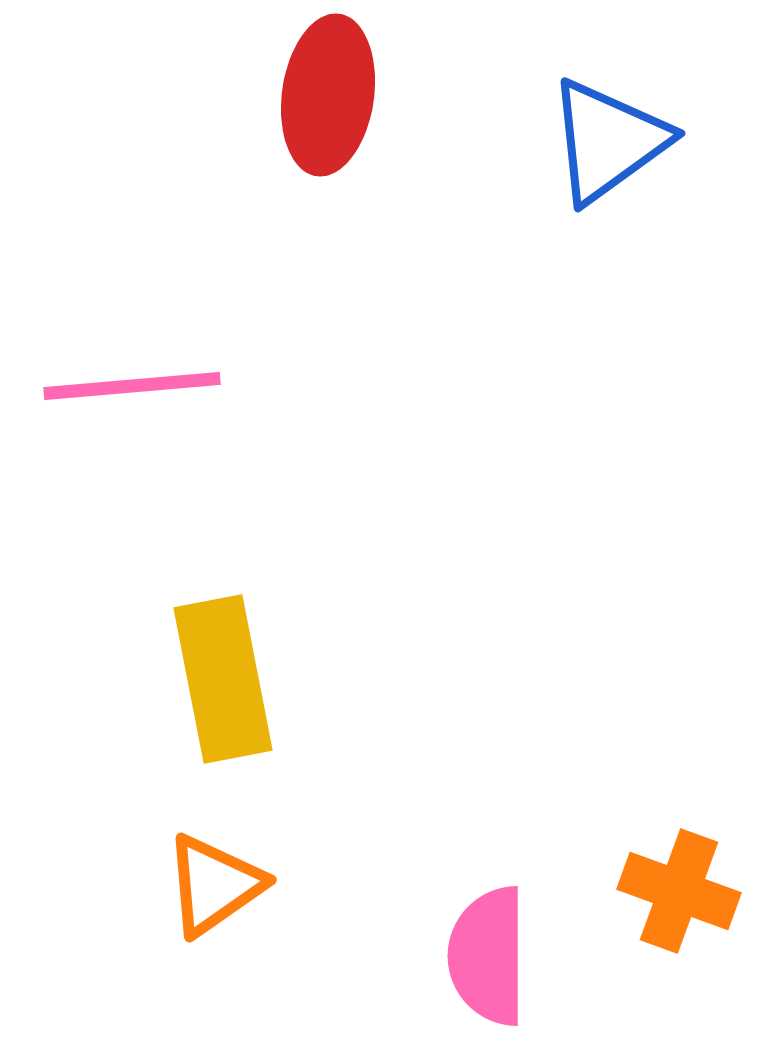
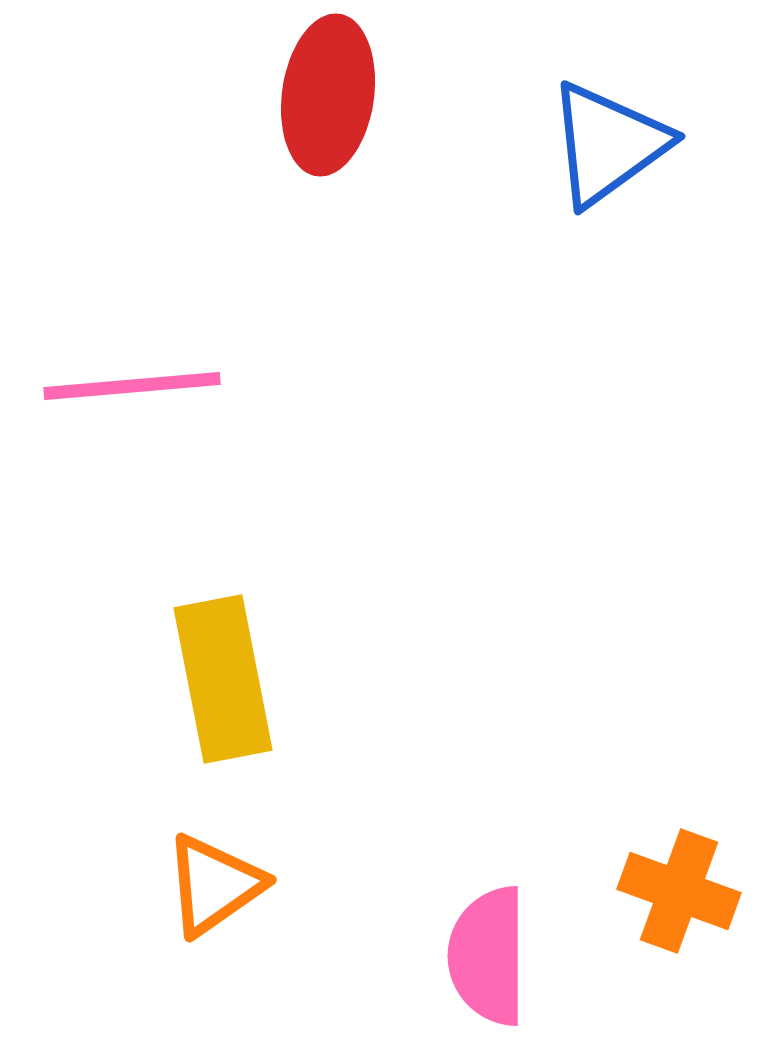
blue triangle: moved 3 px down
